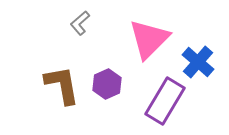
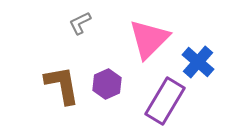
gray L-shape: rotated 15 degrees clockwise
